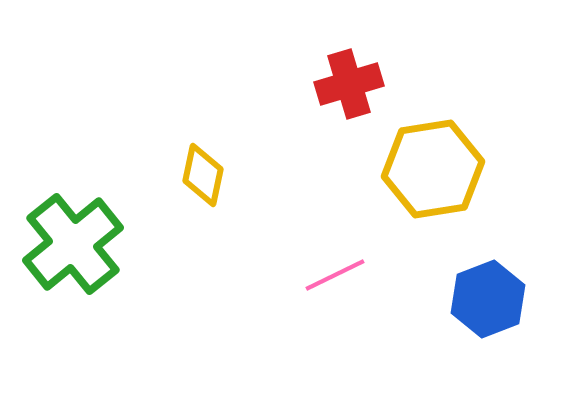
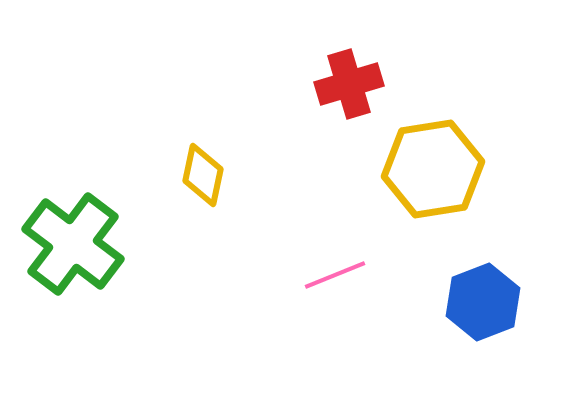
green cross: rotated 14 degrees counterclockwise
pink line: rotated 4 degrees clockwise
blue hexagon: moved 5 px left, 3 px down
